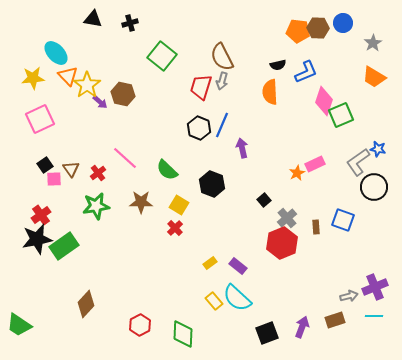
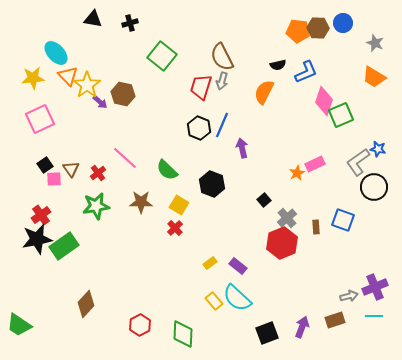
gray star at (373, 43): moved 2 px right; rotated 18 degrees counterclockwise
orange semicircle at (270, 92): moved 6 px left; rotated 30 degrees clockwise
